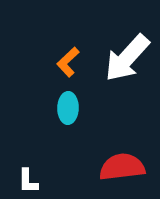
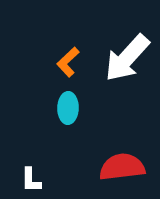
white L-shape: moved 3 px right, 1 px up
